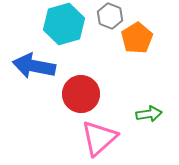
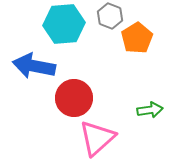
cyan hexagon: rotated 12 degrees clockwise
red circle: moved 7 px left, 4 px down
green arrow: moved 1 px right, 4 px up
pink triangle: moved 2 px left
